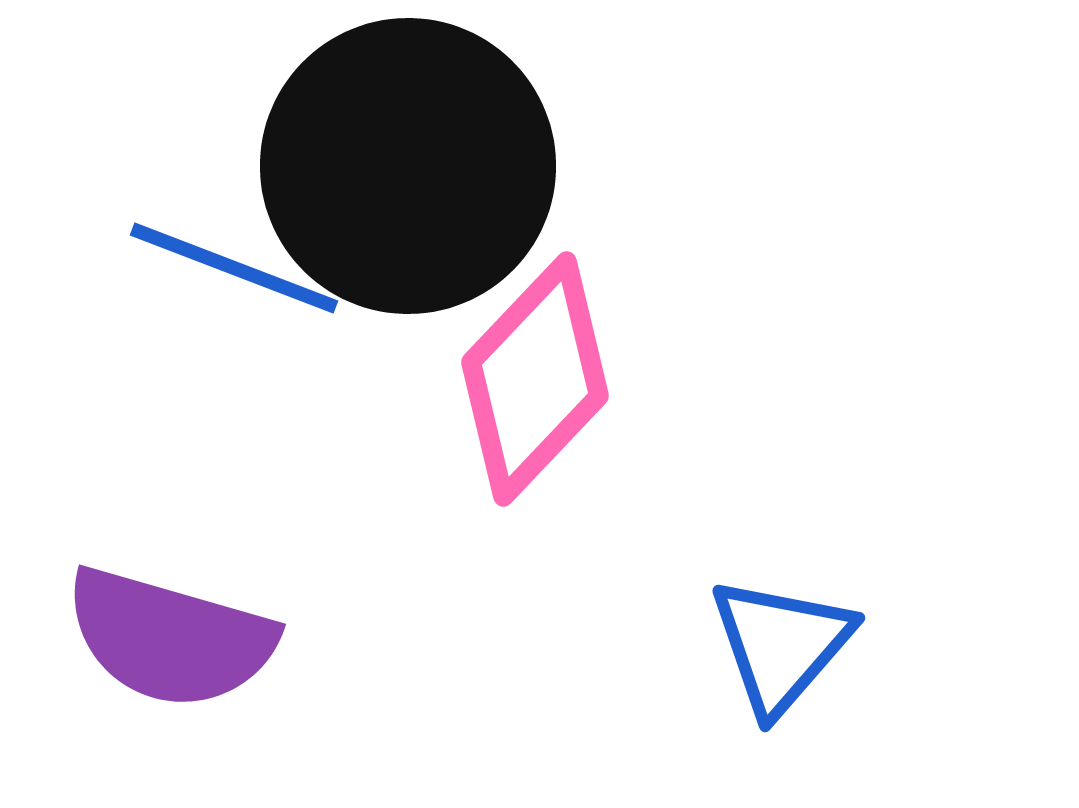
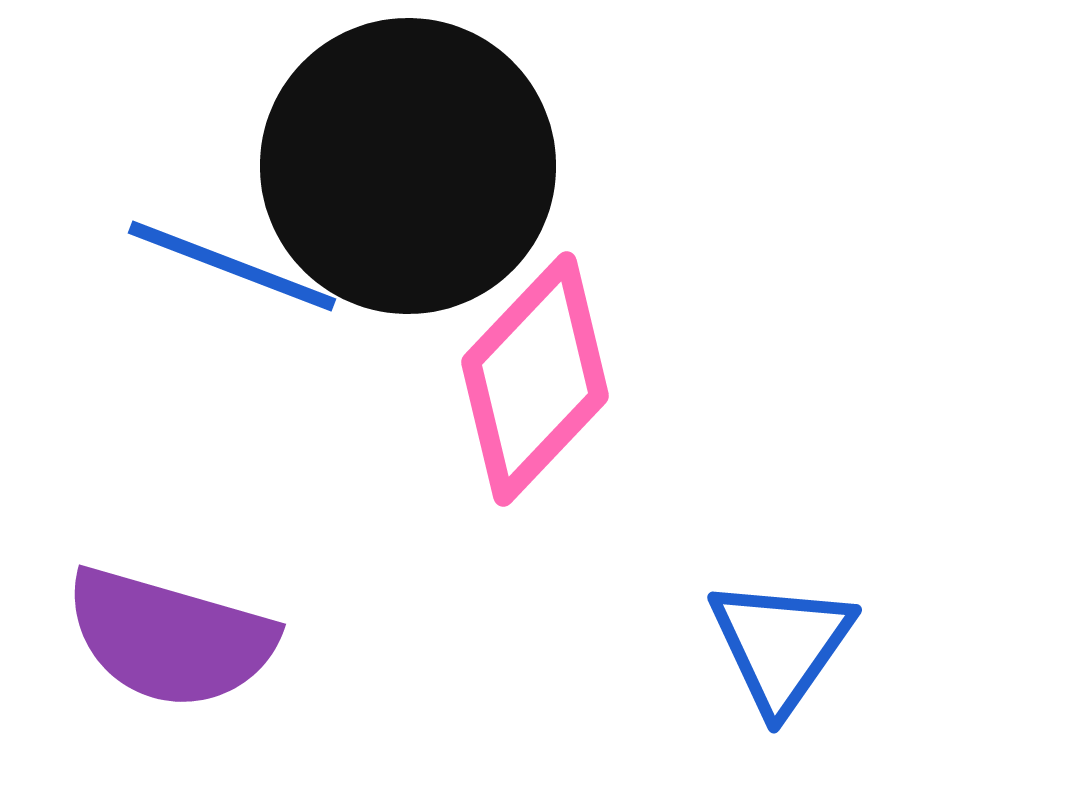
blue line: moved 2 px left, 2 px up
blue triangle: rotated 6 degrees counterclockwise
